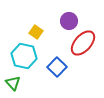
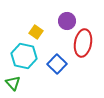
purple circle: moved 2 px left
red ellipse: rotated 32 degrees counterclockwise
blue square: moved 3 px up
